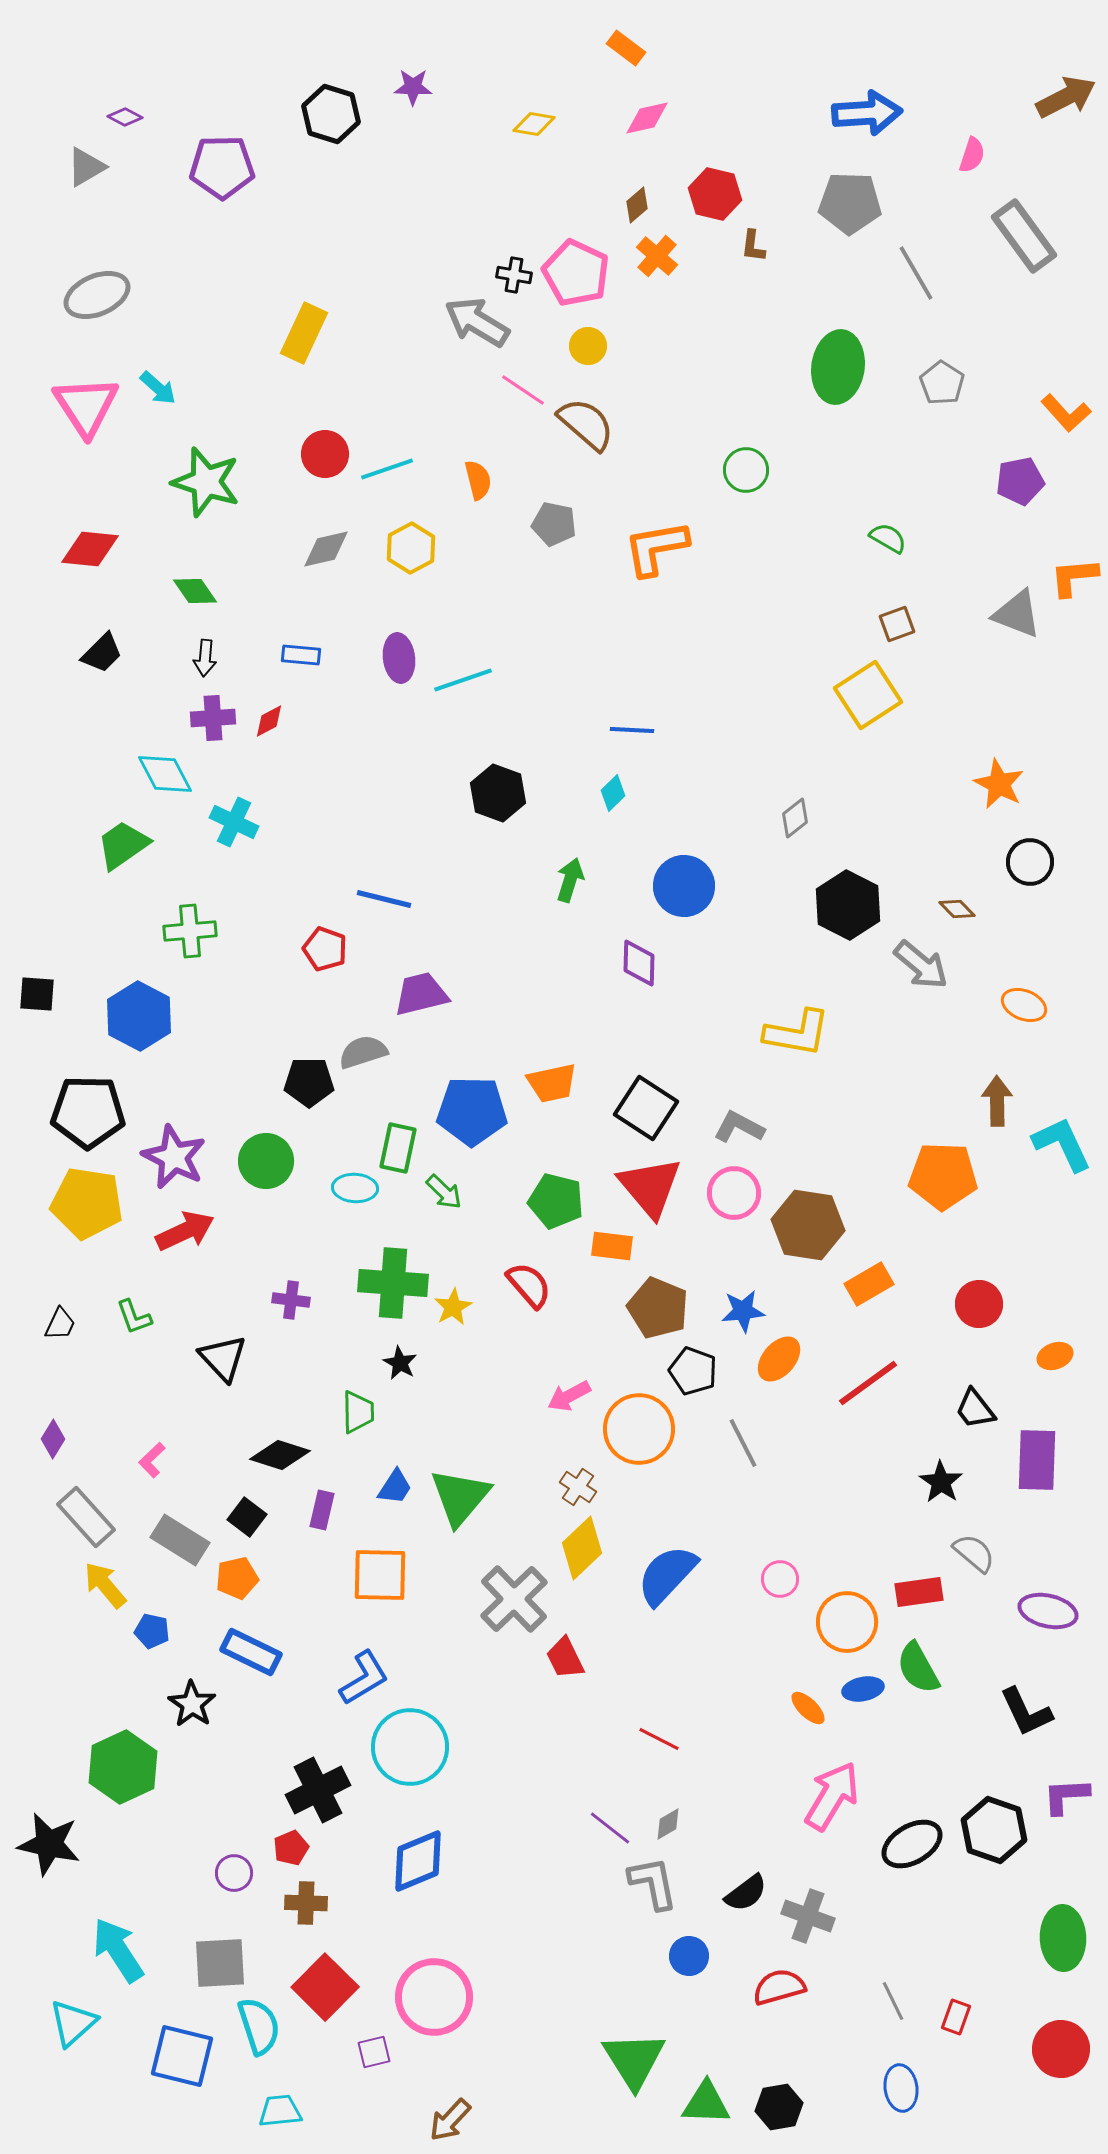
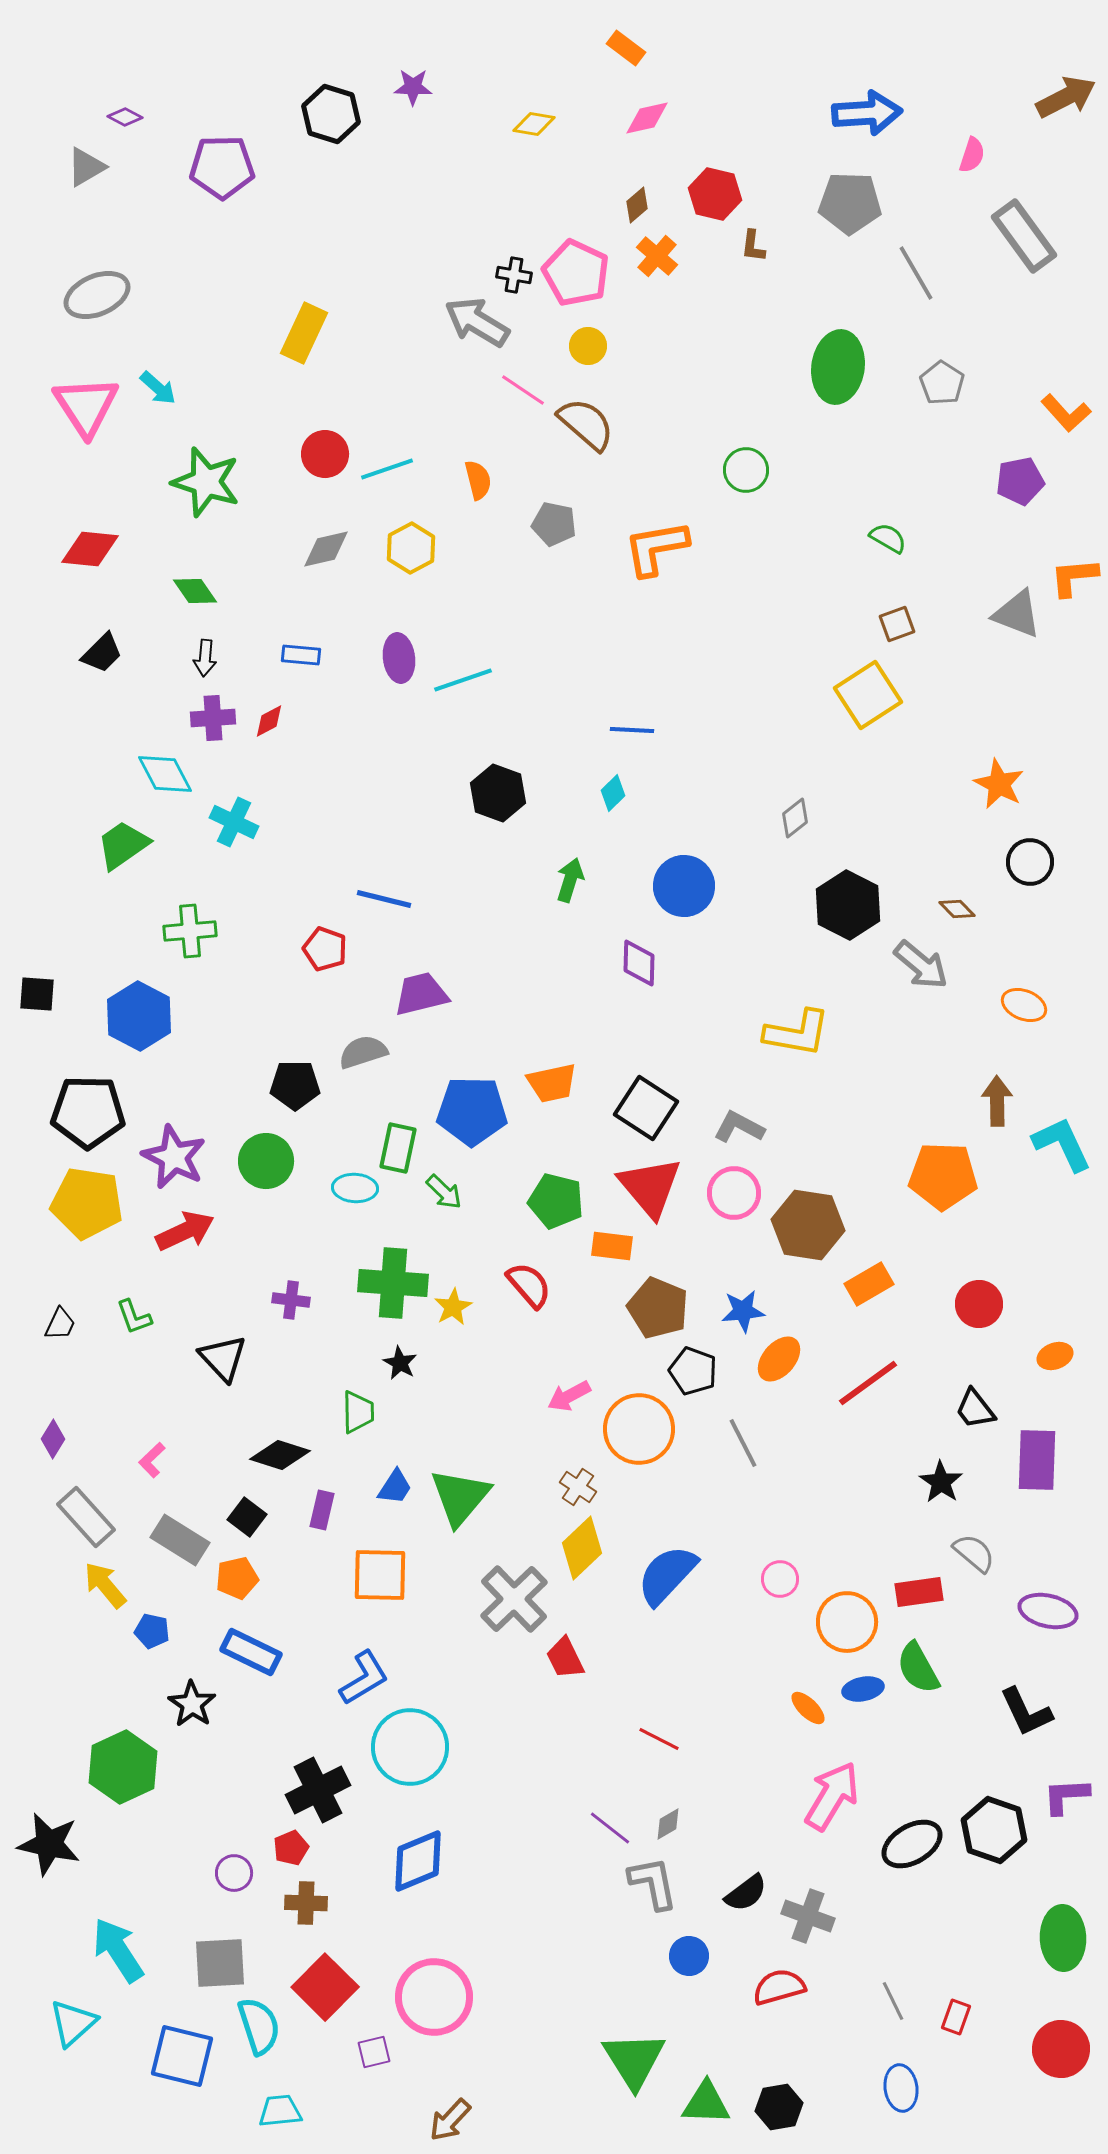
black pentagon at (309, 1082): moved 14 px left, 3 px down
